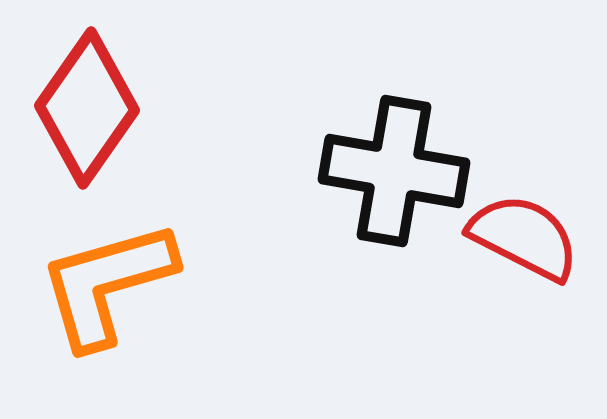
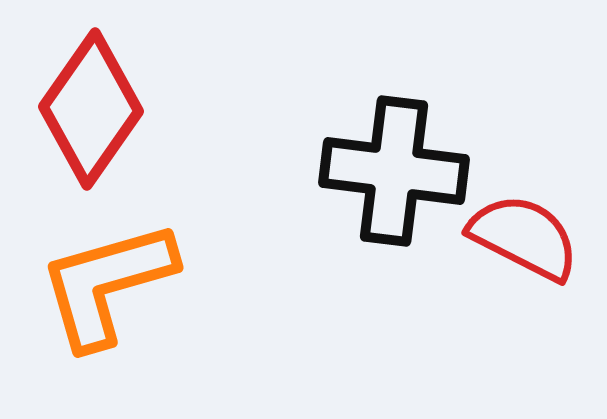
red diamond: moved 4 px right, 1 px down
black cross: rotated 3 degrees counterclockwise
